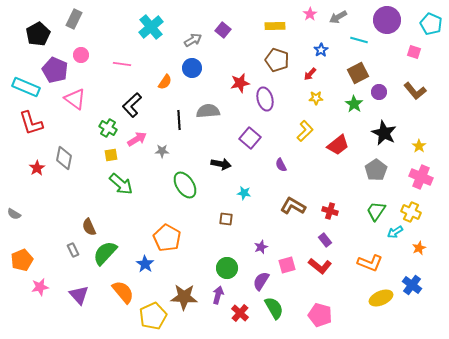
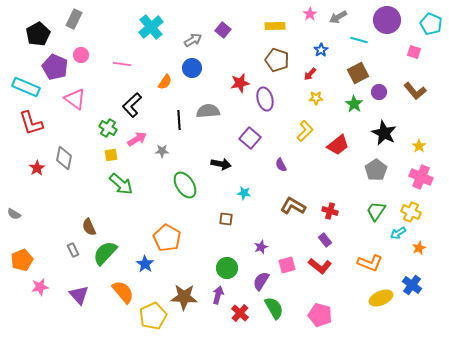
purple pentagon at (55, 70): moved 3 px up
cyan arrow at (395, 232): moved 3 px right, 1 px down
